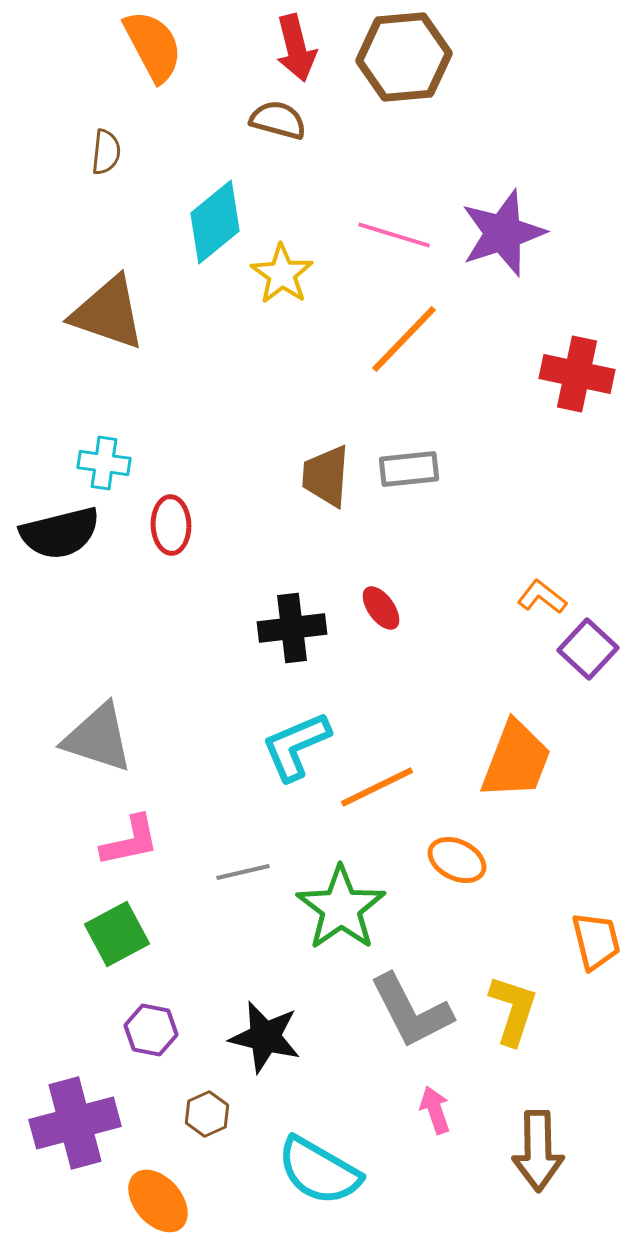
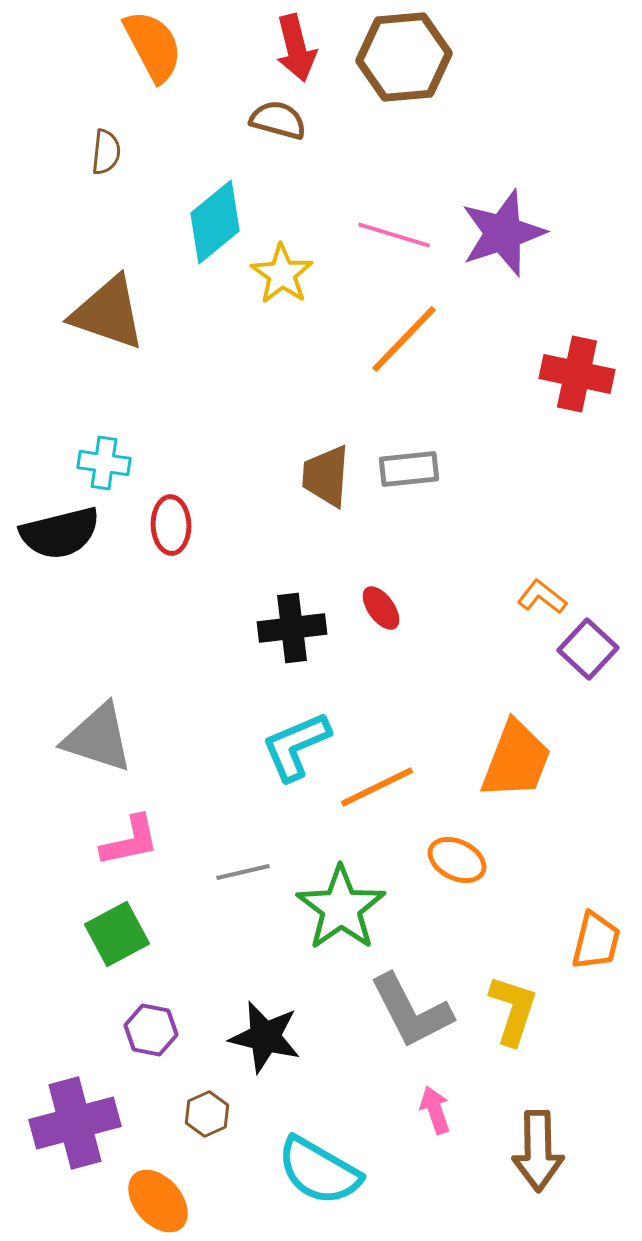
orange trapezoid at (596, 941): rotated 28 degrees clockwise
